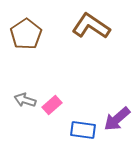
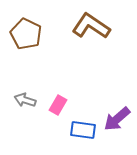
brown pentagon: rotated 12 degrees counterclockwise
pink rectangle: moved 6 px right; rotated 18 degrees counterclockwise
